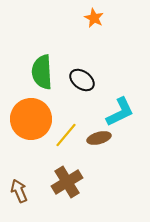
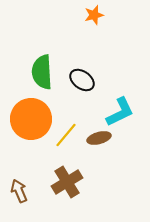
orange star: moved 3 px up; rotated 30 degrees clockwise
